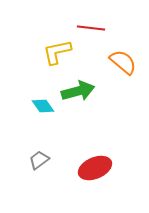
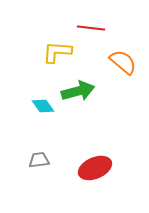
yellow L-shape: rotated 16 degrees clockwise
gray trapezoid: rotated 30 degrees clockwise
